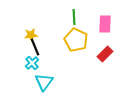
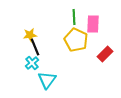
pink rectangle: moved 12 px left
yellow star: moved 1 px left
cyan triangle: moved 3 px right, 2 px up
